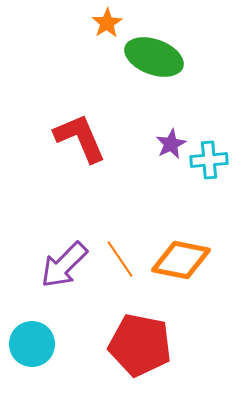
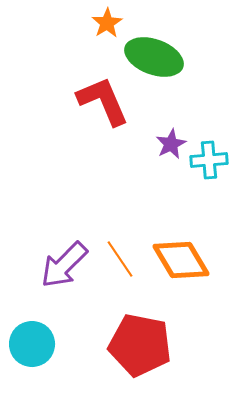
red L-shape: moved 23 px right, 37 px up
orange diamond: rotated 48 degrees clockwise
